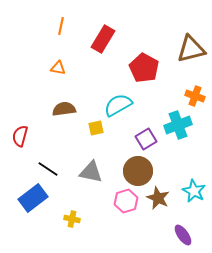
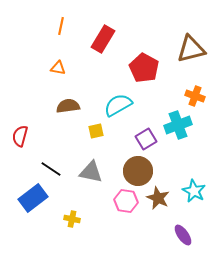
brown semicircle: moved 4 px right, 3 px up
yellow square: moved 3 px down
black line: moved 3 px right
pink hexagon: rotated 25 degrees clockwise
